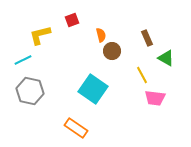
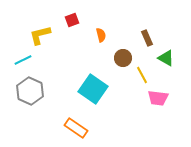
brown circle: moved 11 px right, 7 px down
gray hexagon: rotated 12 degrees clockwise
pink trapezoid: moved 3 px right
